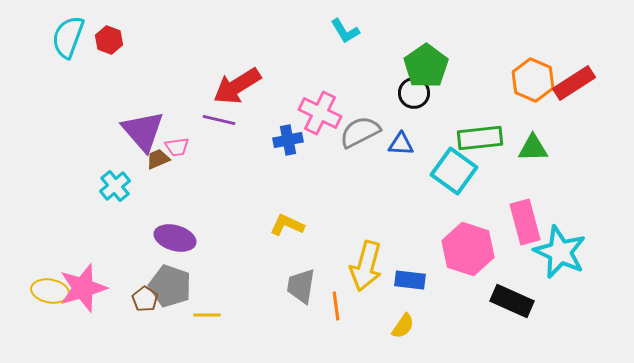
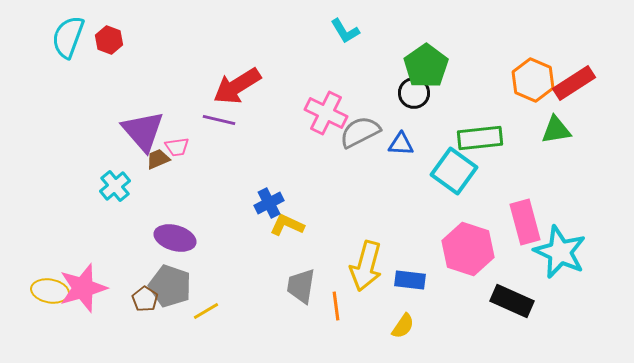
pink cross: moved 6 px right
blue cross: moved 19 px left, 63 px down; rotated 16 degrees counterclockwise
green triangle: moved 23 px right, 18 px up; rotated 8 degrees counterclockwise
yellow line: moved 1 px left, 4 px up; rotated 32 degrees counterclockwise
